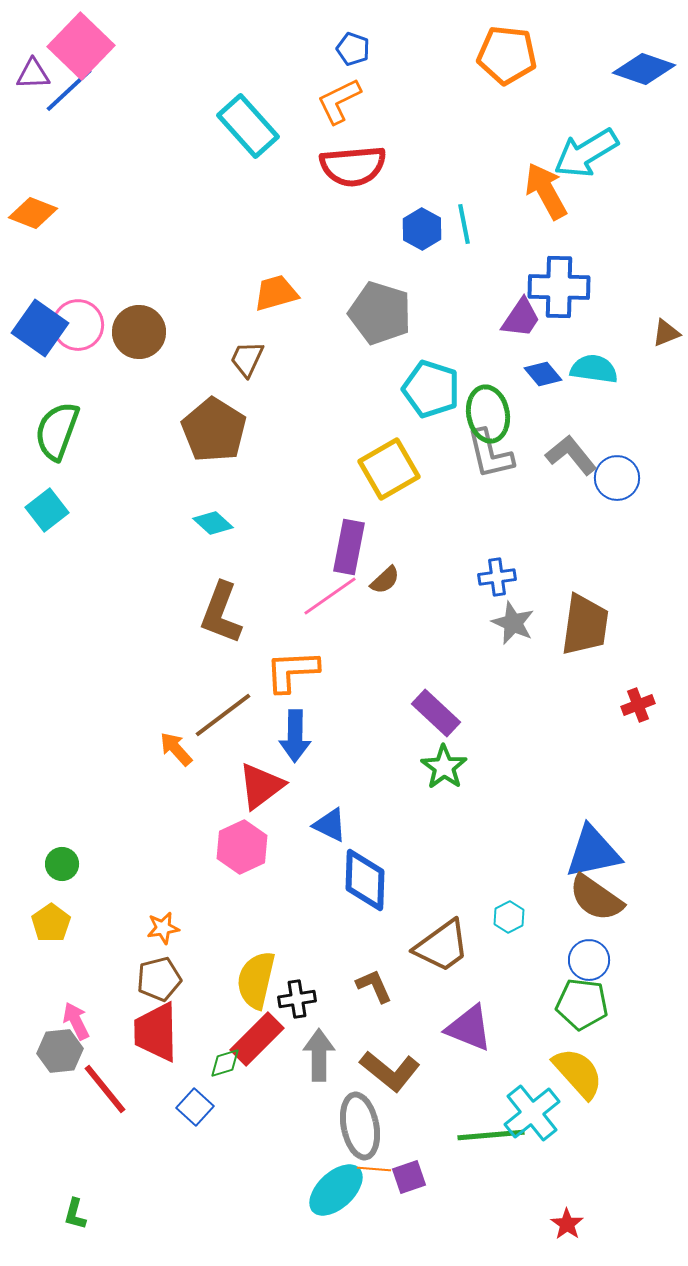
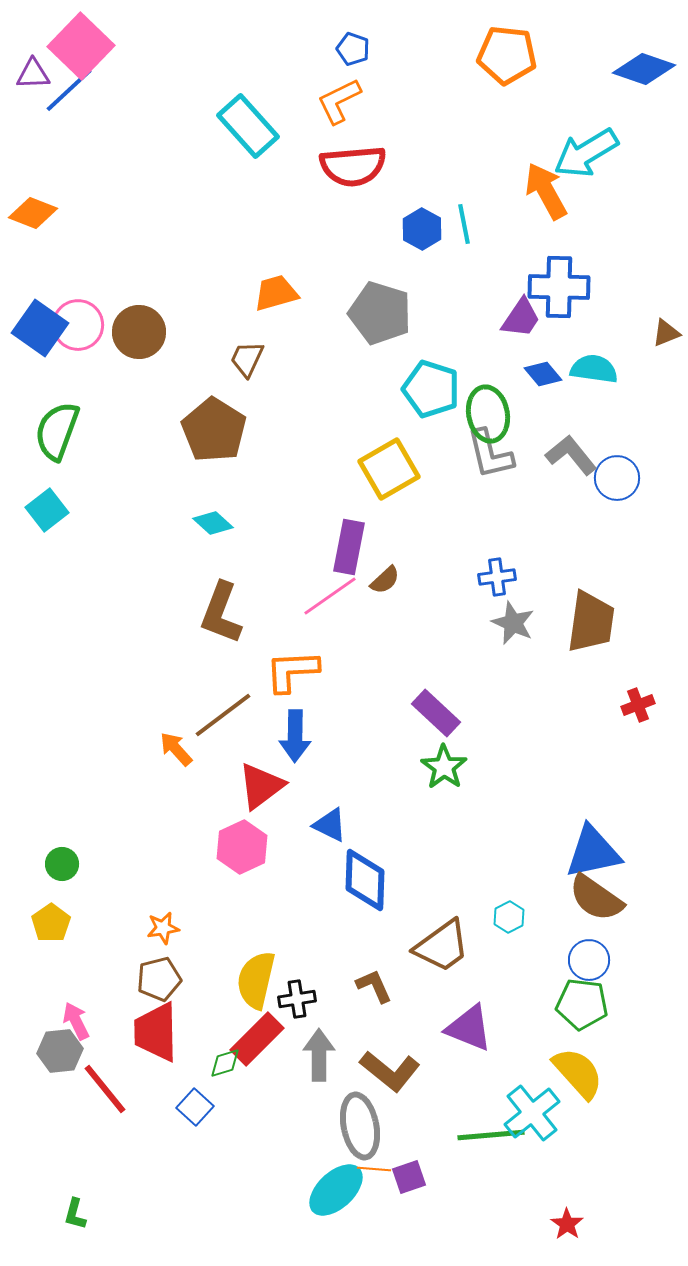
brown trapezoid at (585, 625): moved 6 px right, 3 px up
